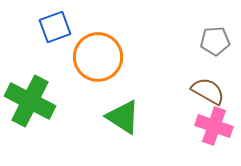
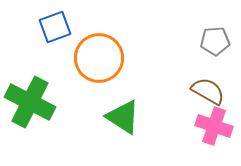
orange circle: moved 1 px right, 1 px down
green cross: moved 1 px down
